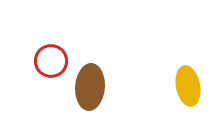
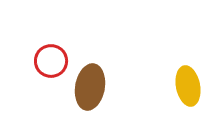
brown ellipse: rotated 6 degrees clockwise
